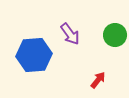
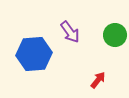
purple arrow: moved 2 px up
blue hexagon: moved 1 px up
